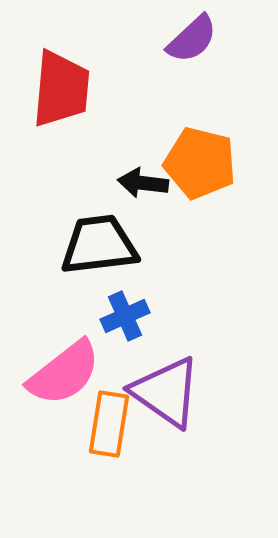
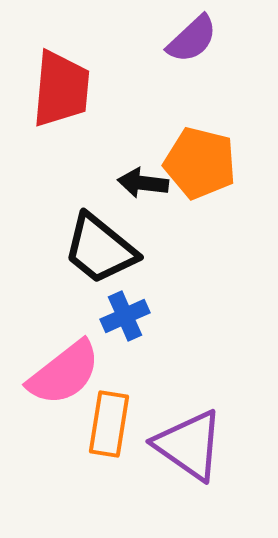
black trapezoid: moved 1 px right, 4 px down; rotated 134 degrees counterclockwise
purple triangle: moved 23 px right, 53 px down
